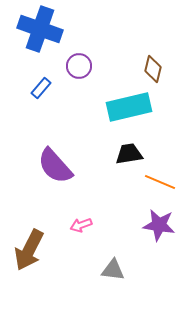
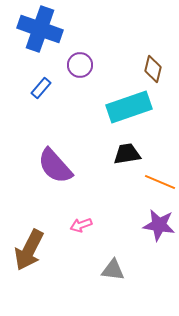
purple circle: moved 1 px right, 1 px up
cyan rectangle: rotated 6 degrees counterclockwise
black trapezoid: moved 2 px left
